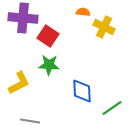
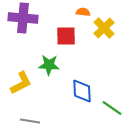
yellow cross: moved 1 px down; rotated 20 degrees clockwise
red square: moved 18 px right; rotated 35 degrees counterclockwise
yellow L-shape: moved 2 px right
green line: rotated 70 degrees clockwise
